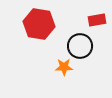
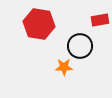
red rectangle: moved 3 px right
